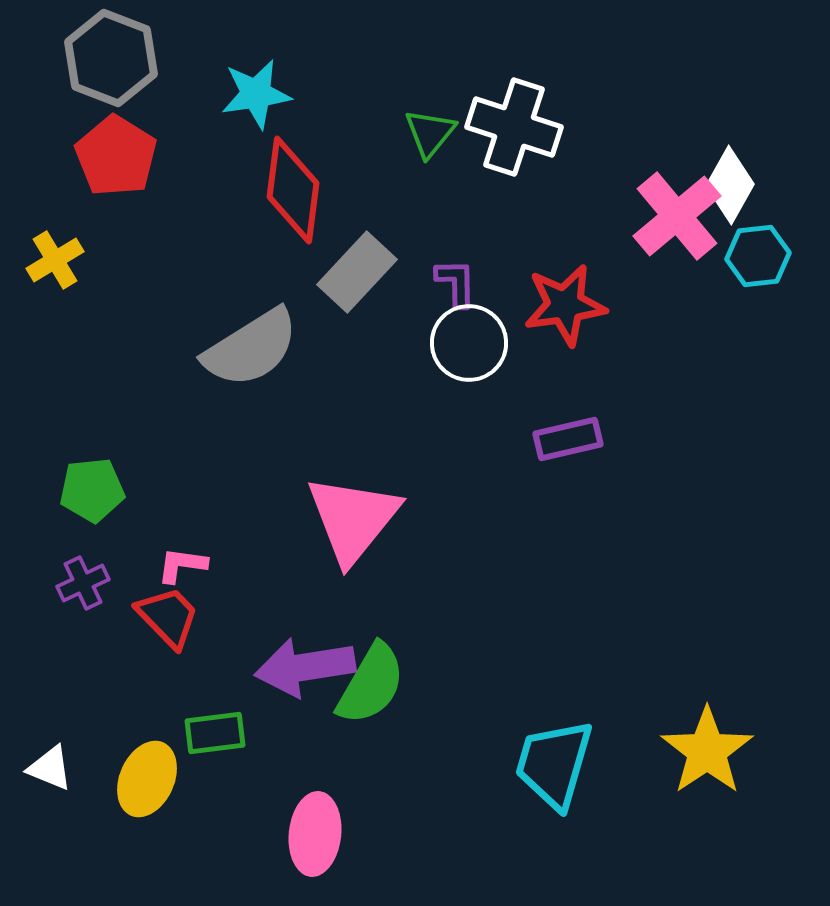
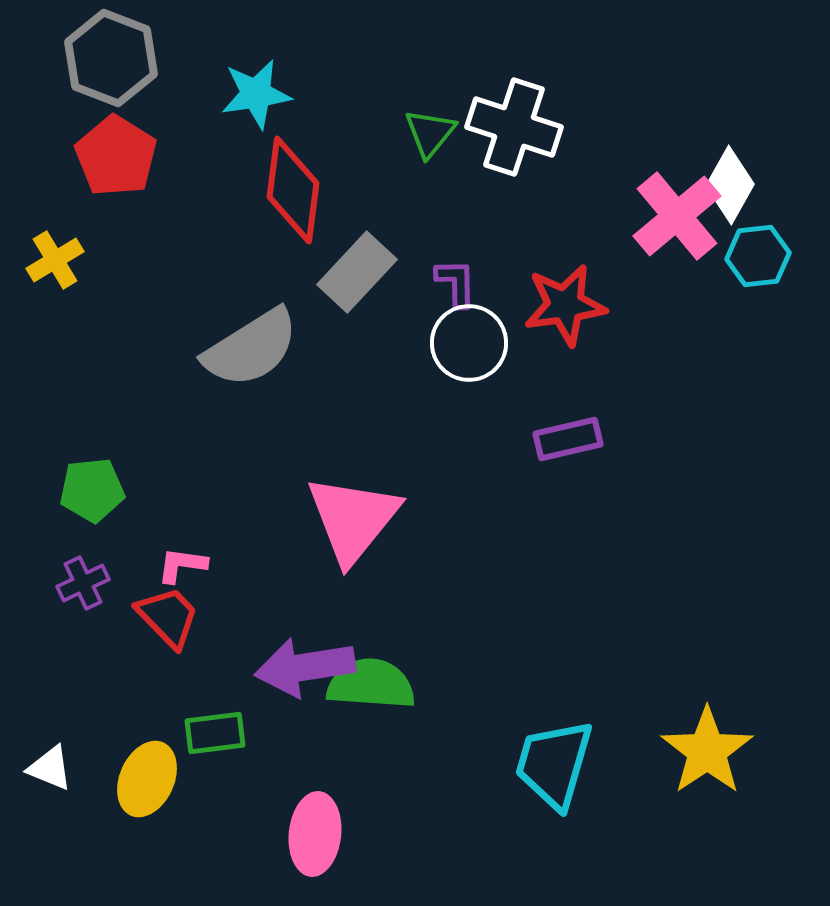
green semicircle: rotated 116 degrees counterclockwise
